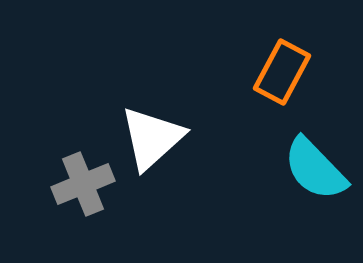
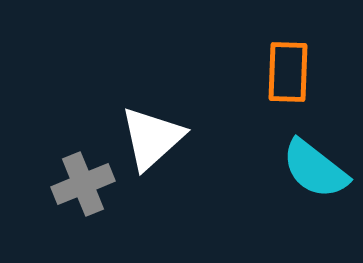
orange rectangle: moved 6 px right; rotated 26 degrees counterclockwise
cyan semicircle: rotated 8 degrees counterclockwise
